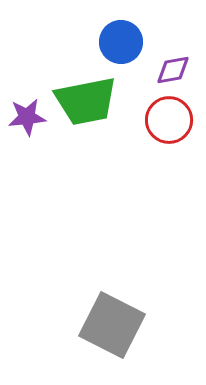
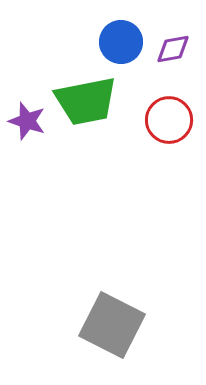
purple diamond: moved 21 px up
purple star: moved 4 px down; rotated 24 degrees clockwise
